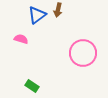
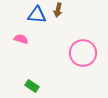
blue triangle: rotated 42 degrees clockwise
